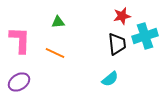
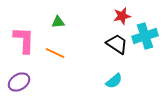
pink L-shape: moved 4 px right
black trapezoid: rotated 50 degrees counterclockwise
cyan semicircle: moved 4 px right, 2 px down
